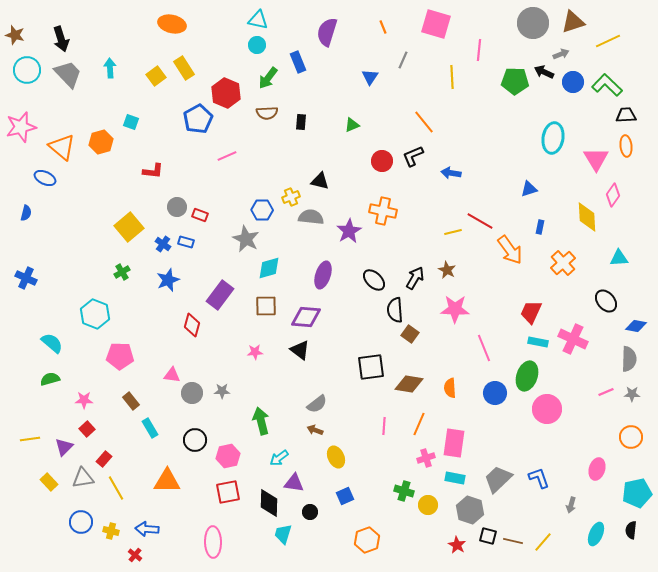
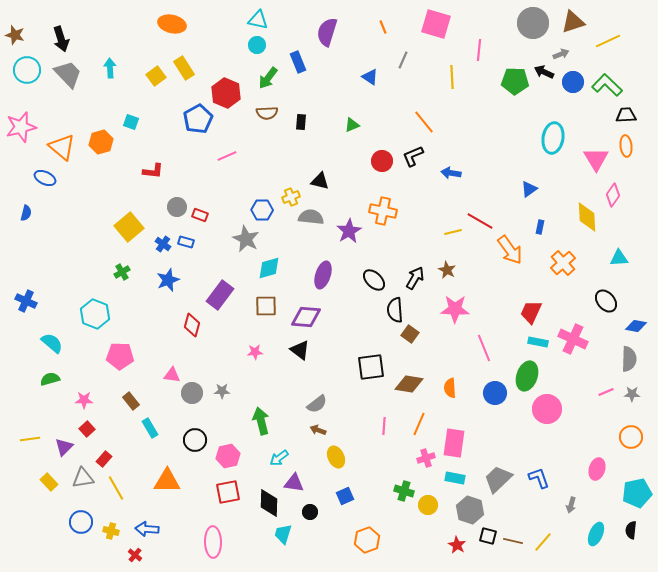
blue triangle at (370, 77): rotated 30 degrees counterclockwise
blue triangle at (529, 189): rotated 18 degrees counterclockwise
blue cross at (26, 278): moved 23 px down
brown arrow at (315, 430): moved 3 px right
